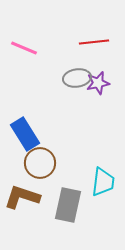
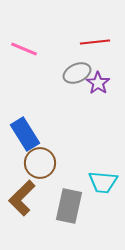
red line: moved 1 px right
pink line: moved 1 px down
gray ellipse: moved 5 px up; rotated 16 degrees counterclockwise
purple star: rotated 25 degrees counterclockwise
cyan trapezoid: rotated 88 degrees clockwise
brown L-shape: moved 1 px down; rotated 63 degrees counterclockwise
gray rectangle: moved 1 px right, 1 px down
